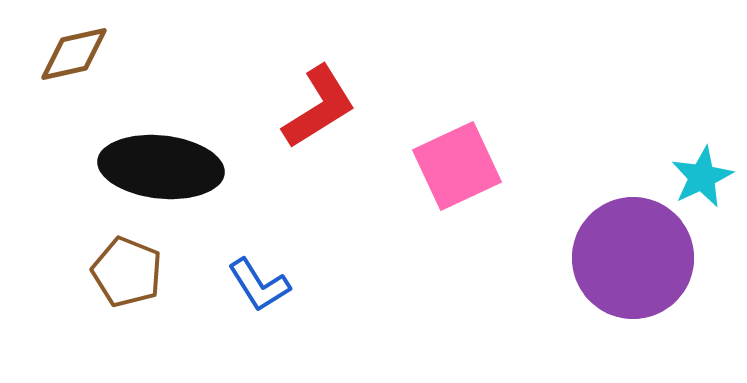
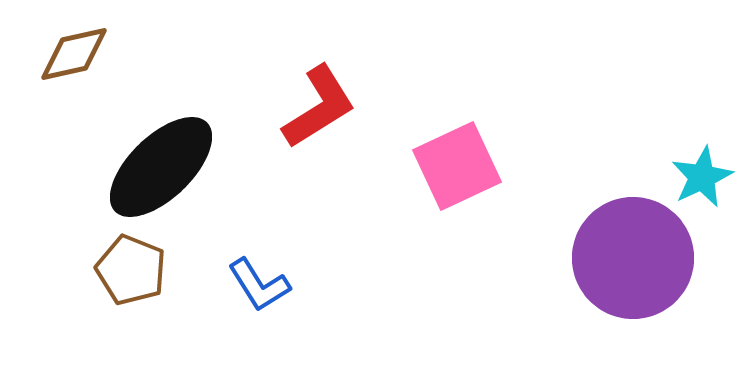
black ellipse: rotated 50 degrees counterclockwise
brown pentagon: moved 4 px right, 2 px up
